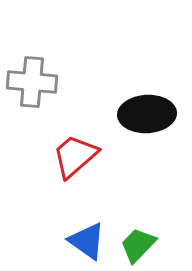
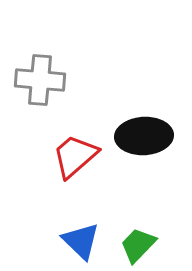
gray cross: moved 8 px right, 2 px up
black ellipse: moved 3 px left, 22 px down
blue triangle: moved 6 px left; rotated 9 degrees clockwise
